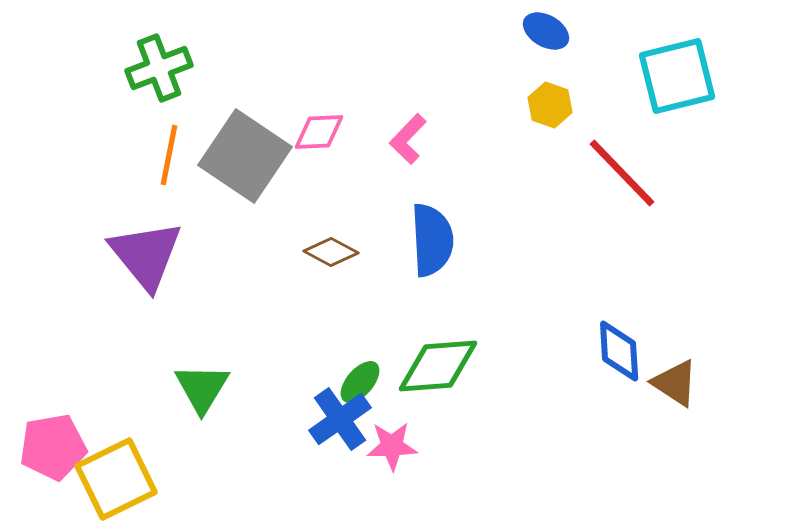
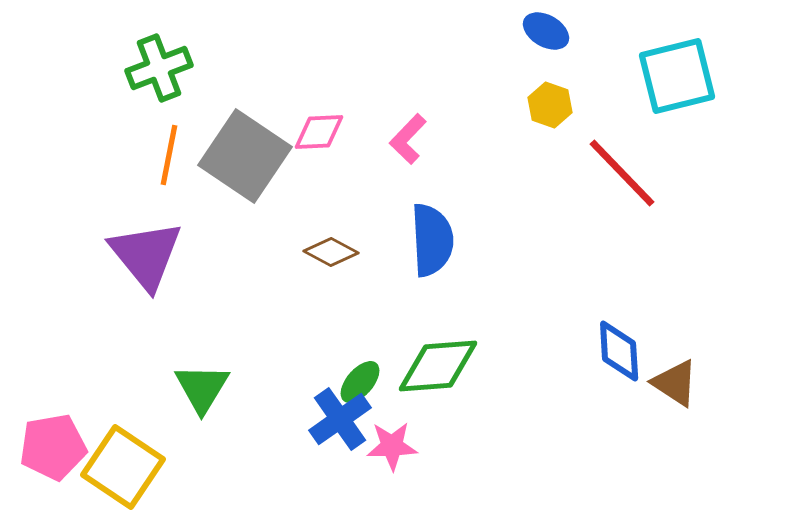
yellow square: moved 7 px right, 12 px up; rotated 30 degrees counterclockwise
